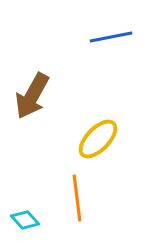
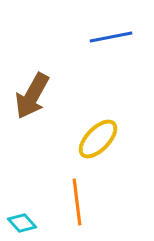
orange line: moved 4 px down
cyan diamond: moved 3 px left, 3 px down
